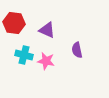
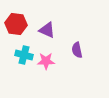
red hexagon: moved 2 px right, 1 px down
pink star: rotated 12 degrees counterclockwise
